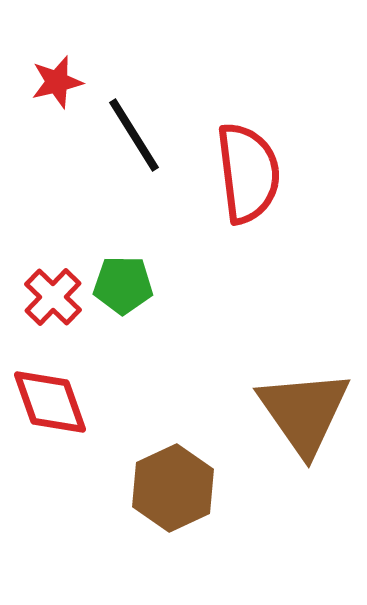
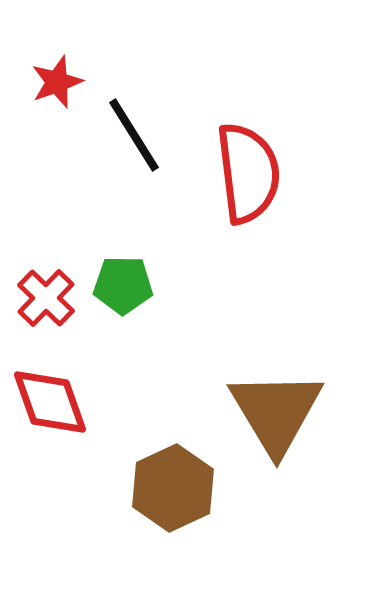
red star: rotated 6 degrees counterclockwise
red cross: moved 7 px left, 1 px down
brown triangle: moved 28 px left; rotated 4 degrees clockwise
